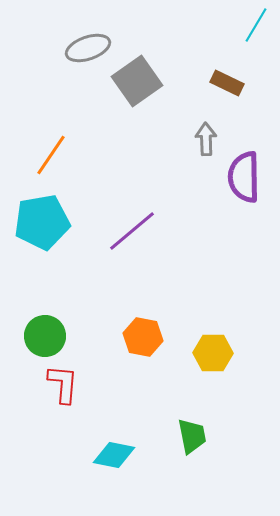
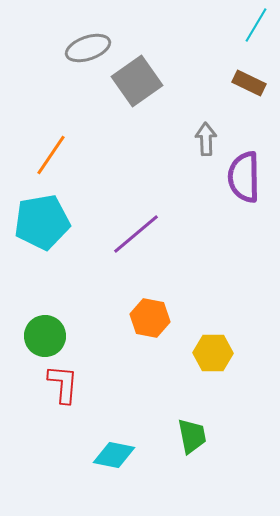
brown rectangle: moved 22 px right
purple line: moved 4 px right, 3 px down
orange hexagon: moved 7 px right, 19 px up
